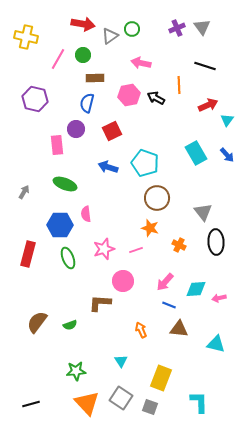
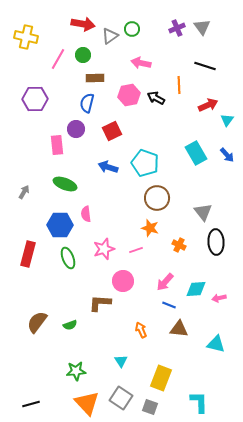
purple hexagon at (35, 99): rotated 15 degrees counterclockwise
